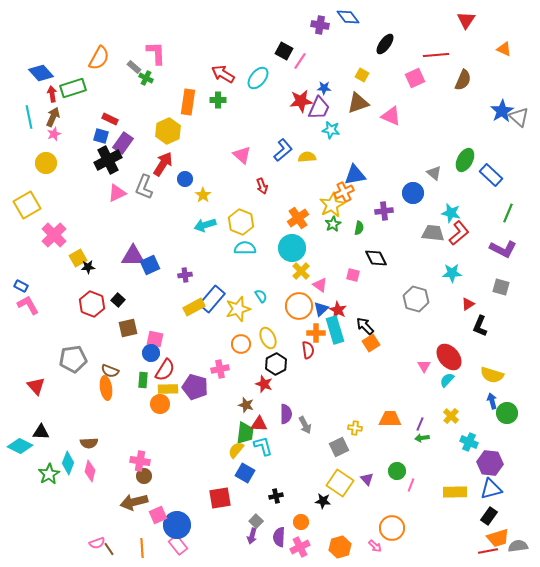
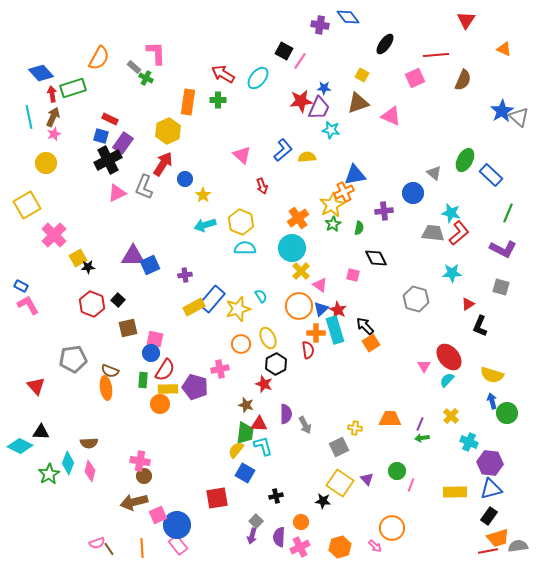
red square at (220, 498): moved 3 px left
